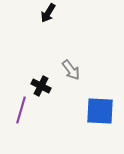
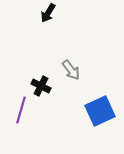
blue square: rotated 28 degrees counterclockwise
